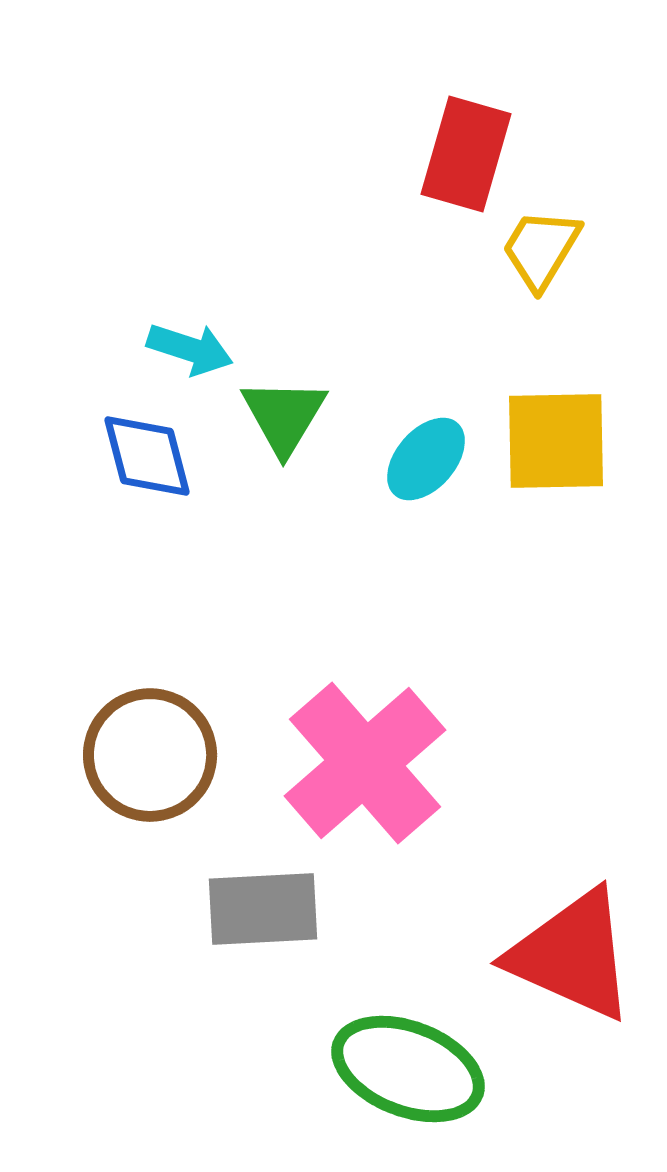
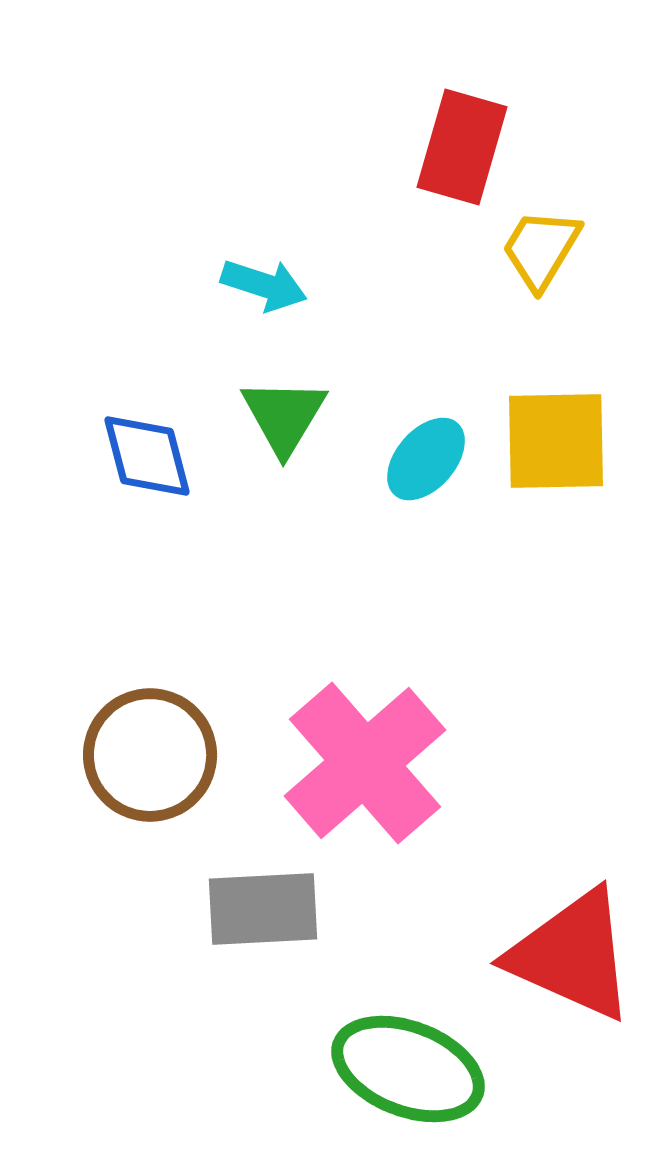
red rectangle: moved 4 px left, 7 px up
cyan arrow: moved 74 px right, 64 px up
